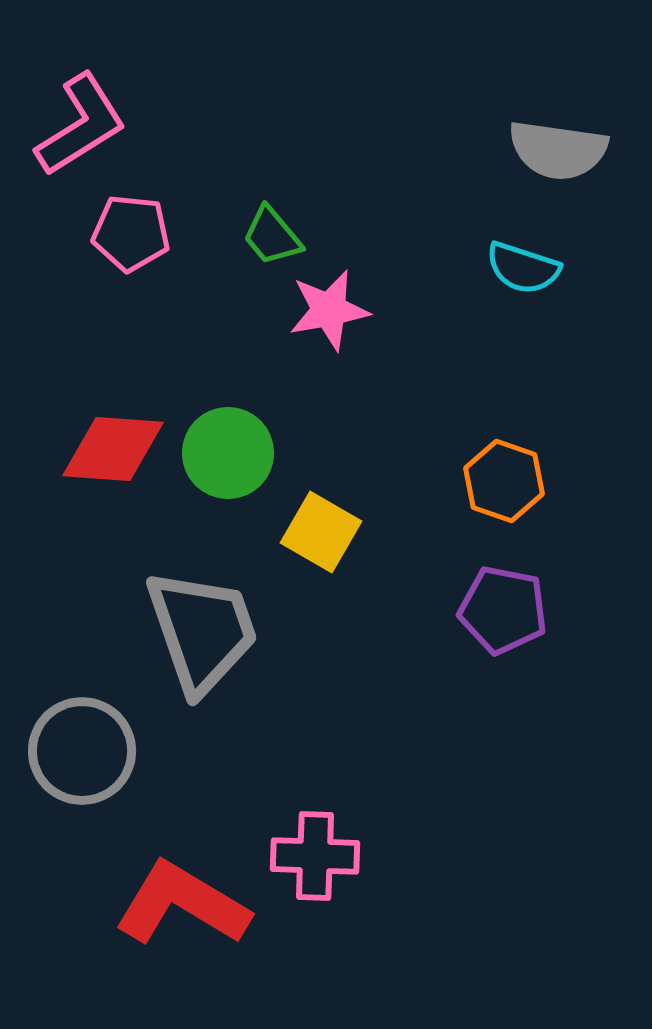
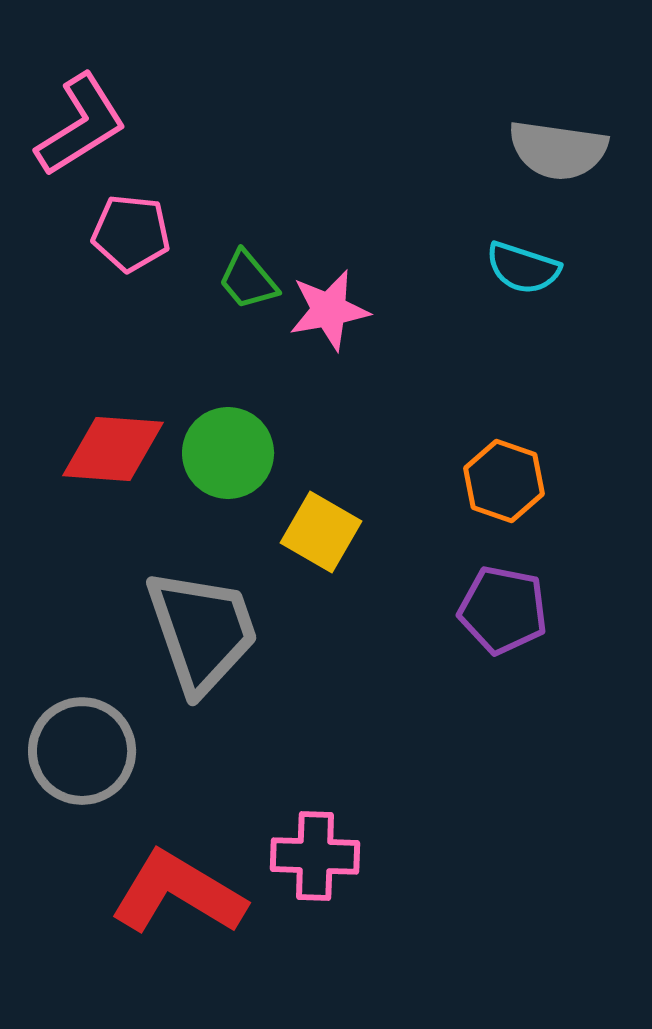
green trapezoid: moved 24 px left, 44 px down
red L-shape: moved 4 px left, 11 px up
